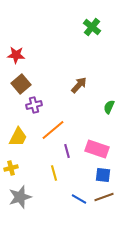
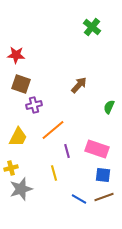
brown square: rotated 30 degrees counterclockwise
gray star: moved 1 px right, 8 px up
